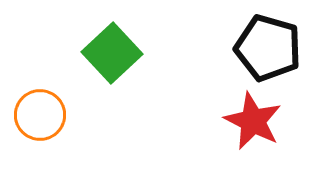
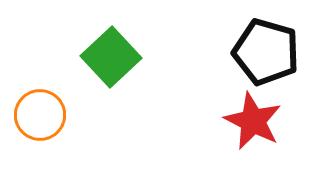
black pentagon: moved 2 px left, 4 px down
green square: moved 1 px left, 4 px down
